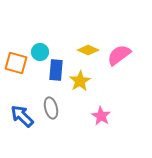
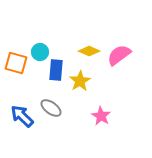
yellow diamond: moved 1 px right, 1 px down
gray ellipse: rotated 40 degrees counterclockwise
